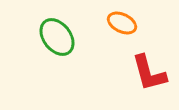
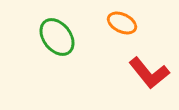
red L-shape: rotated 24 degrees counterclockwise
